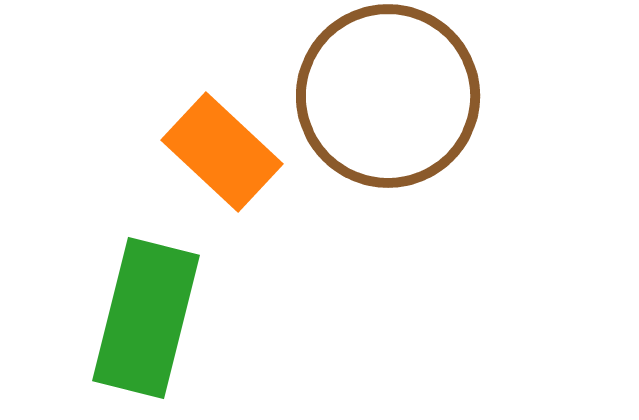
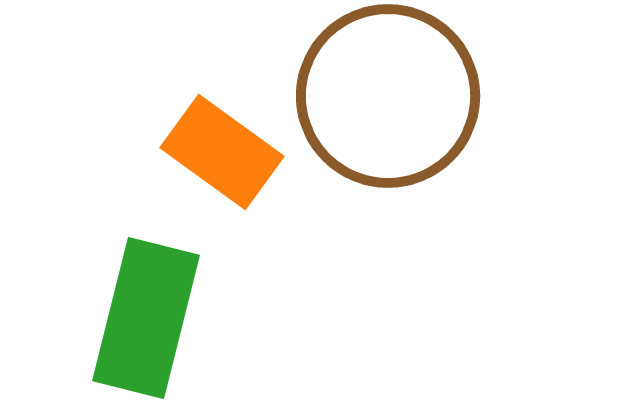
orange rectangle: rotated 7 degrees counterclockwise
